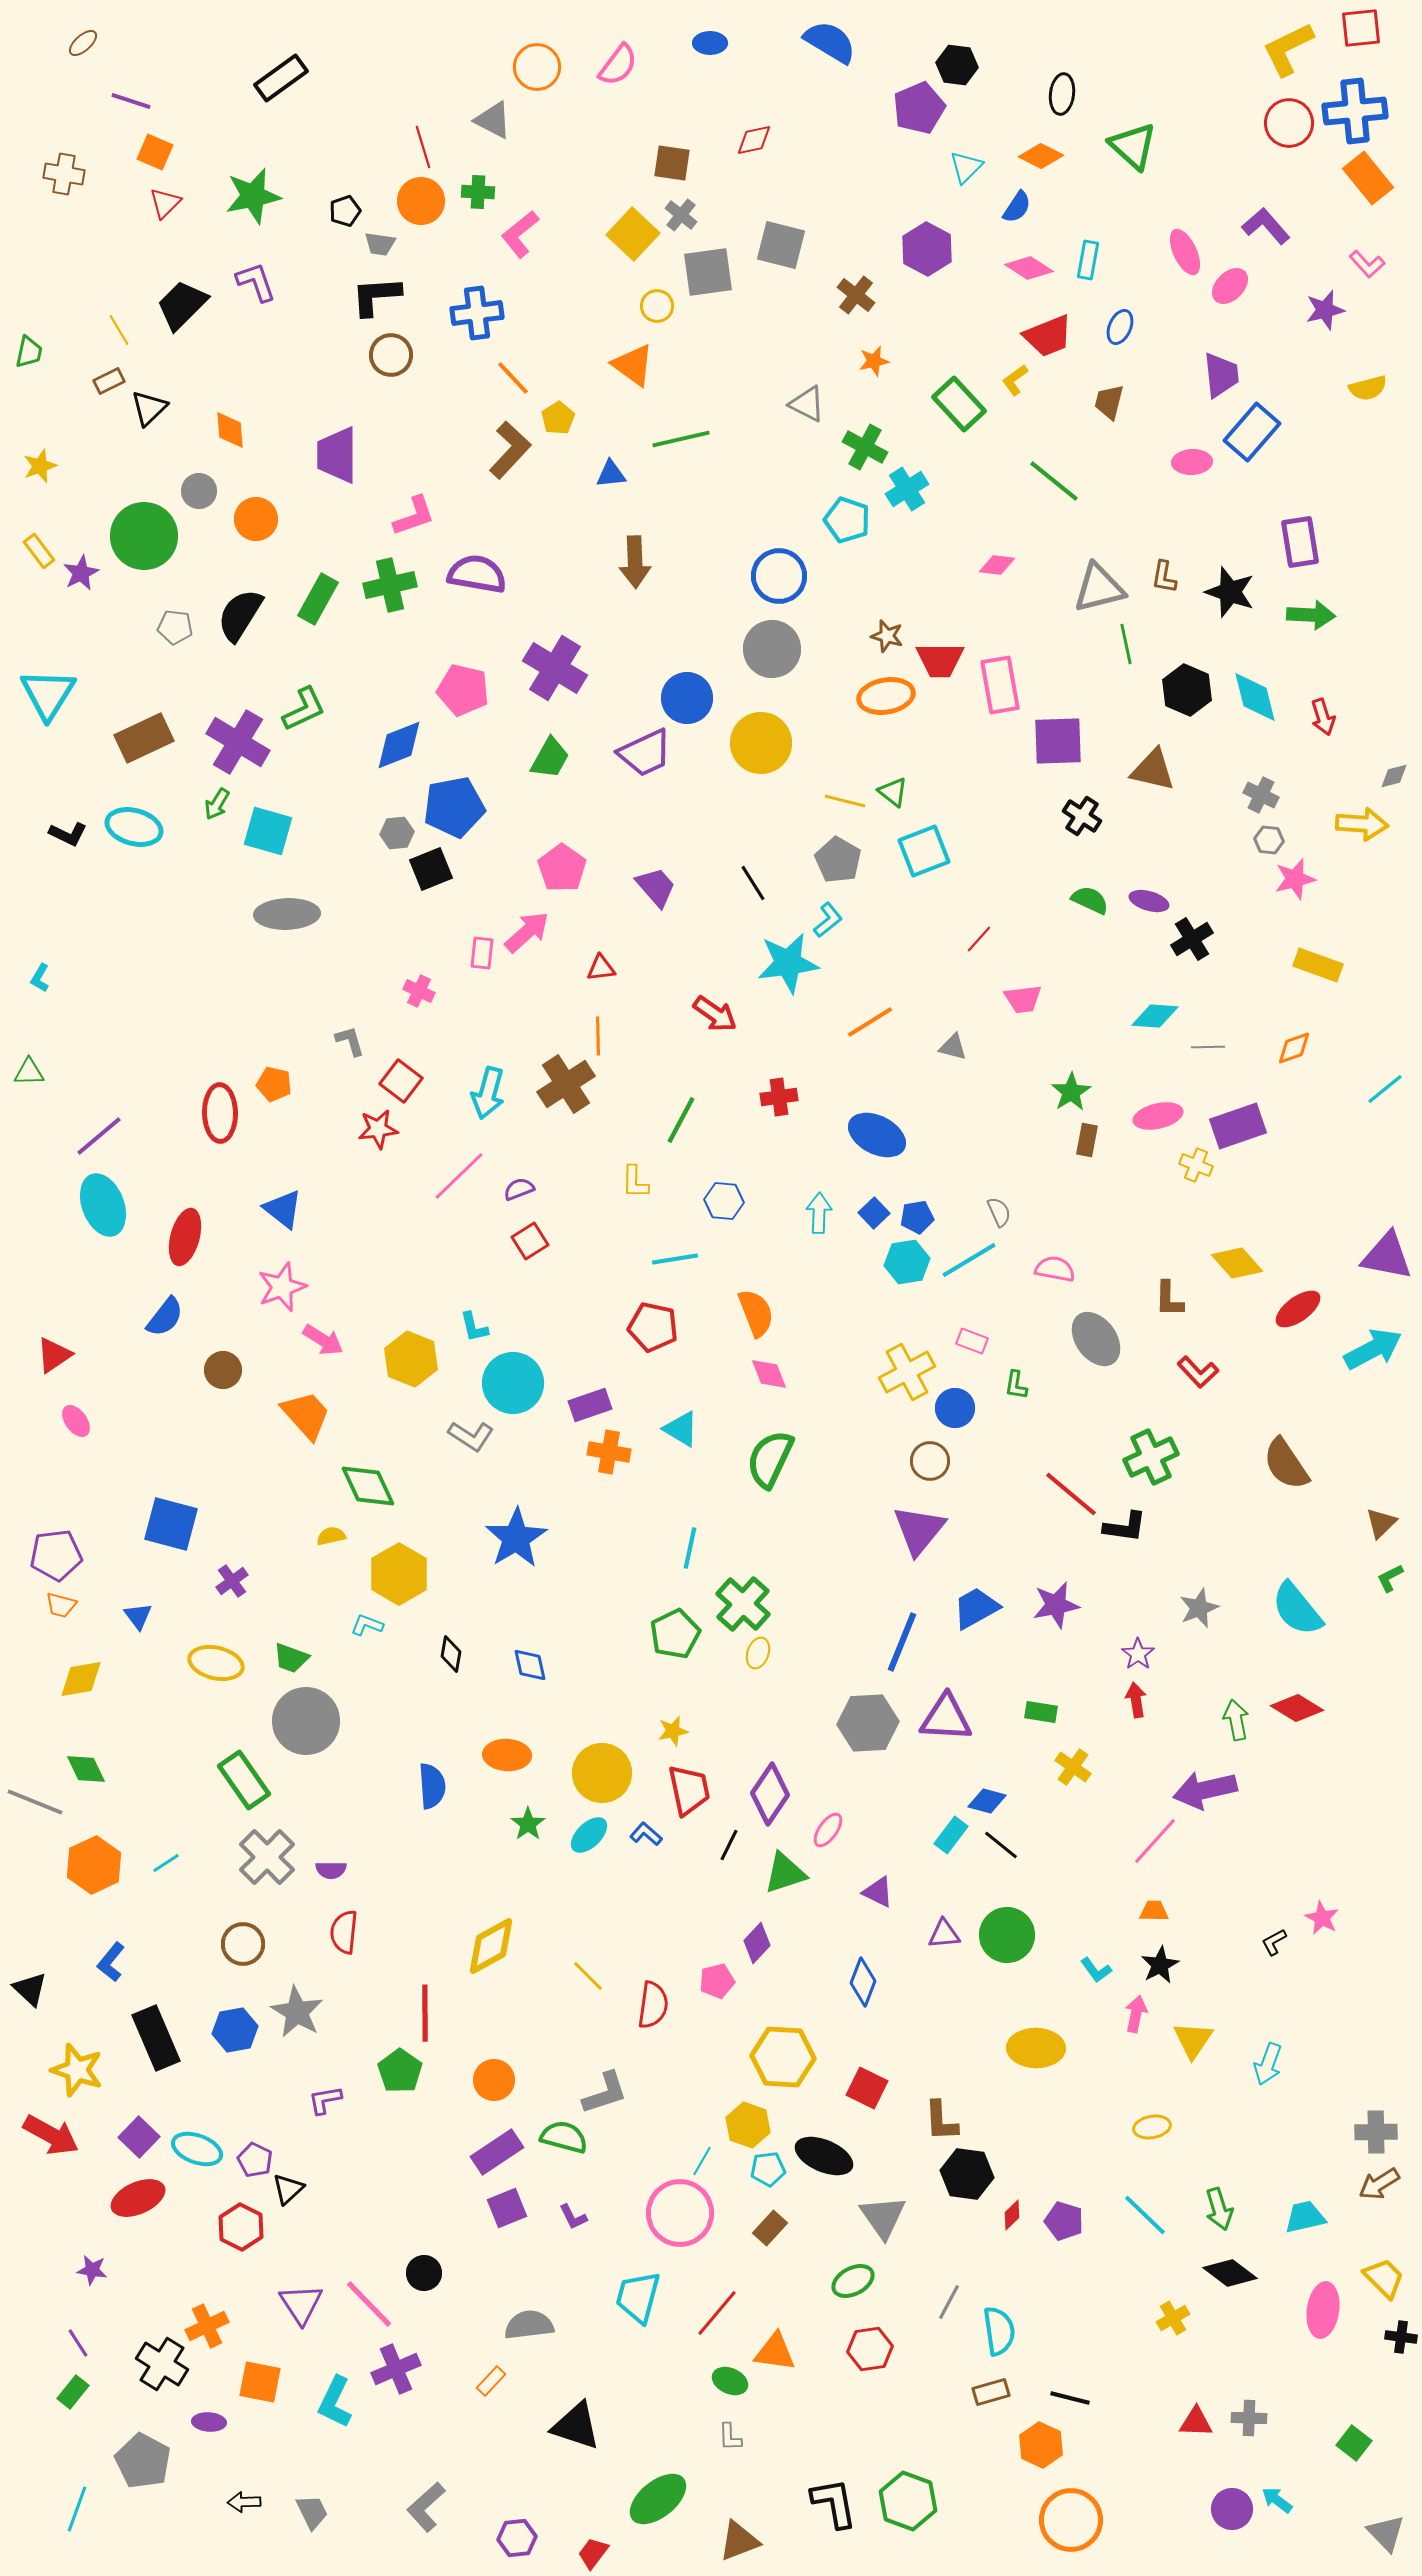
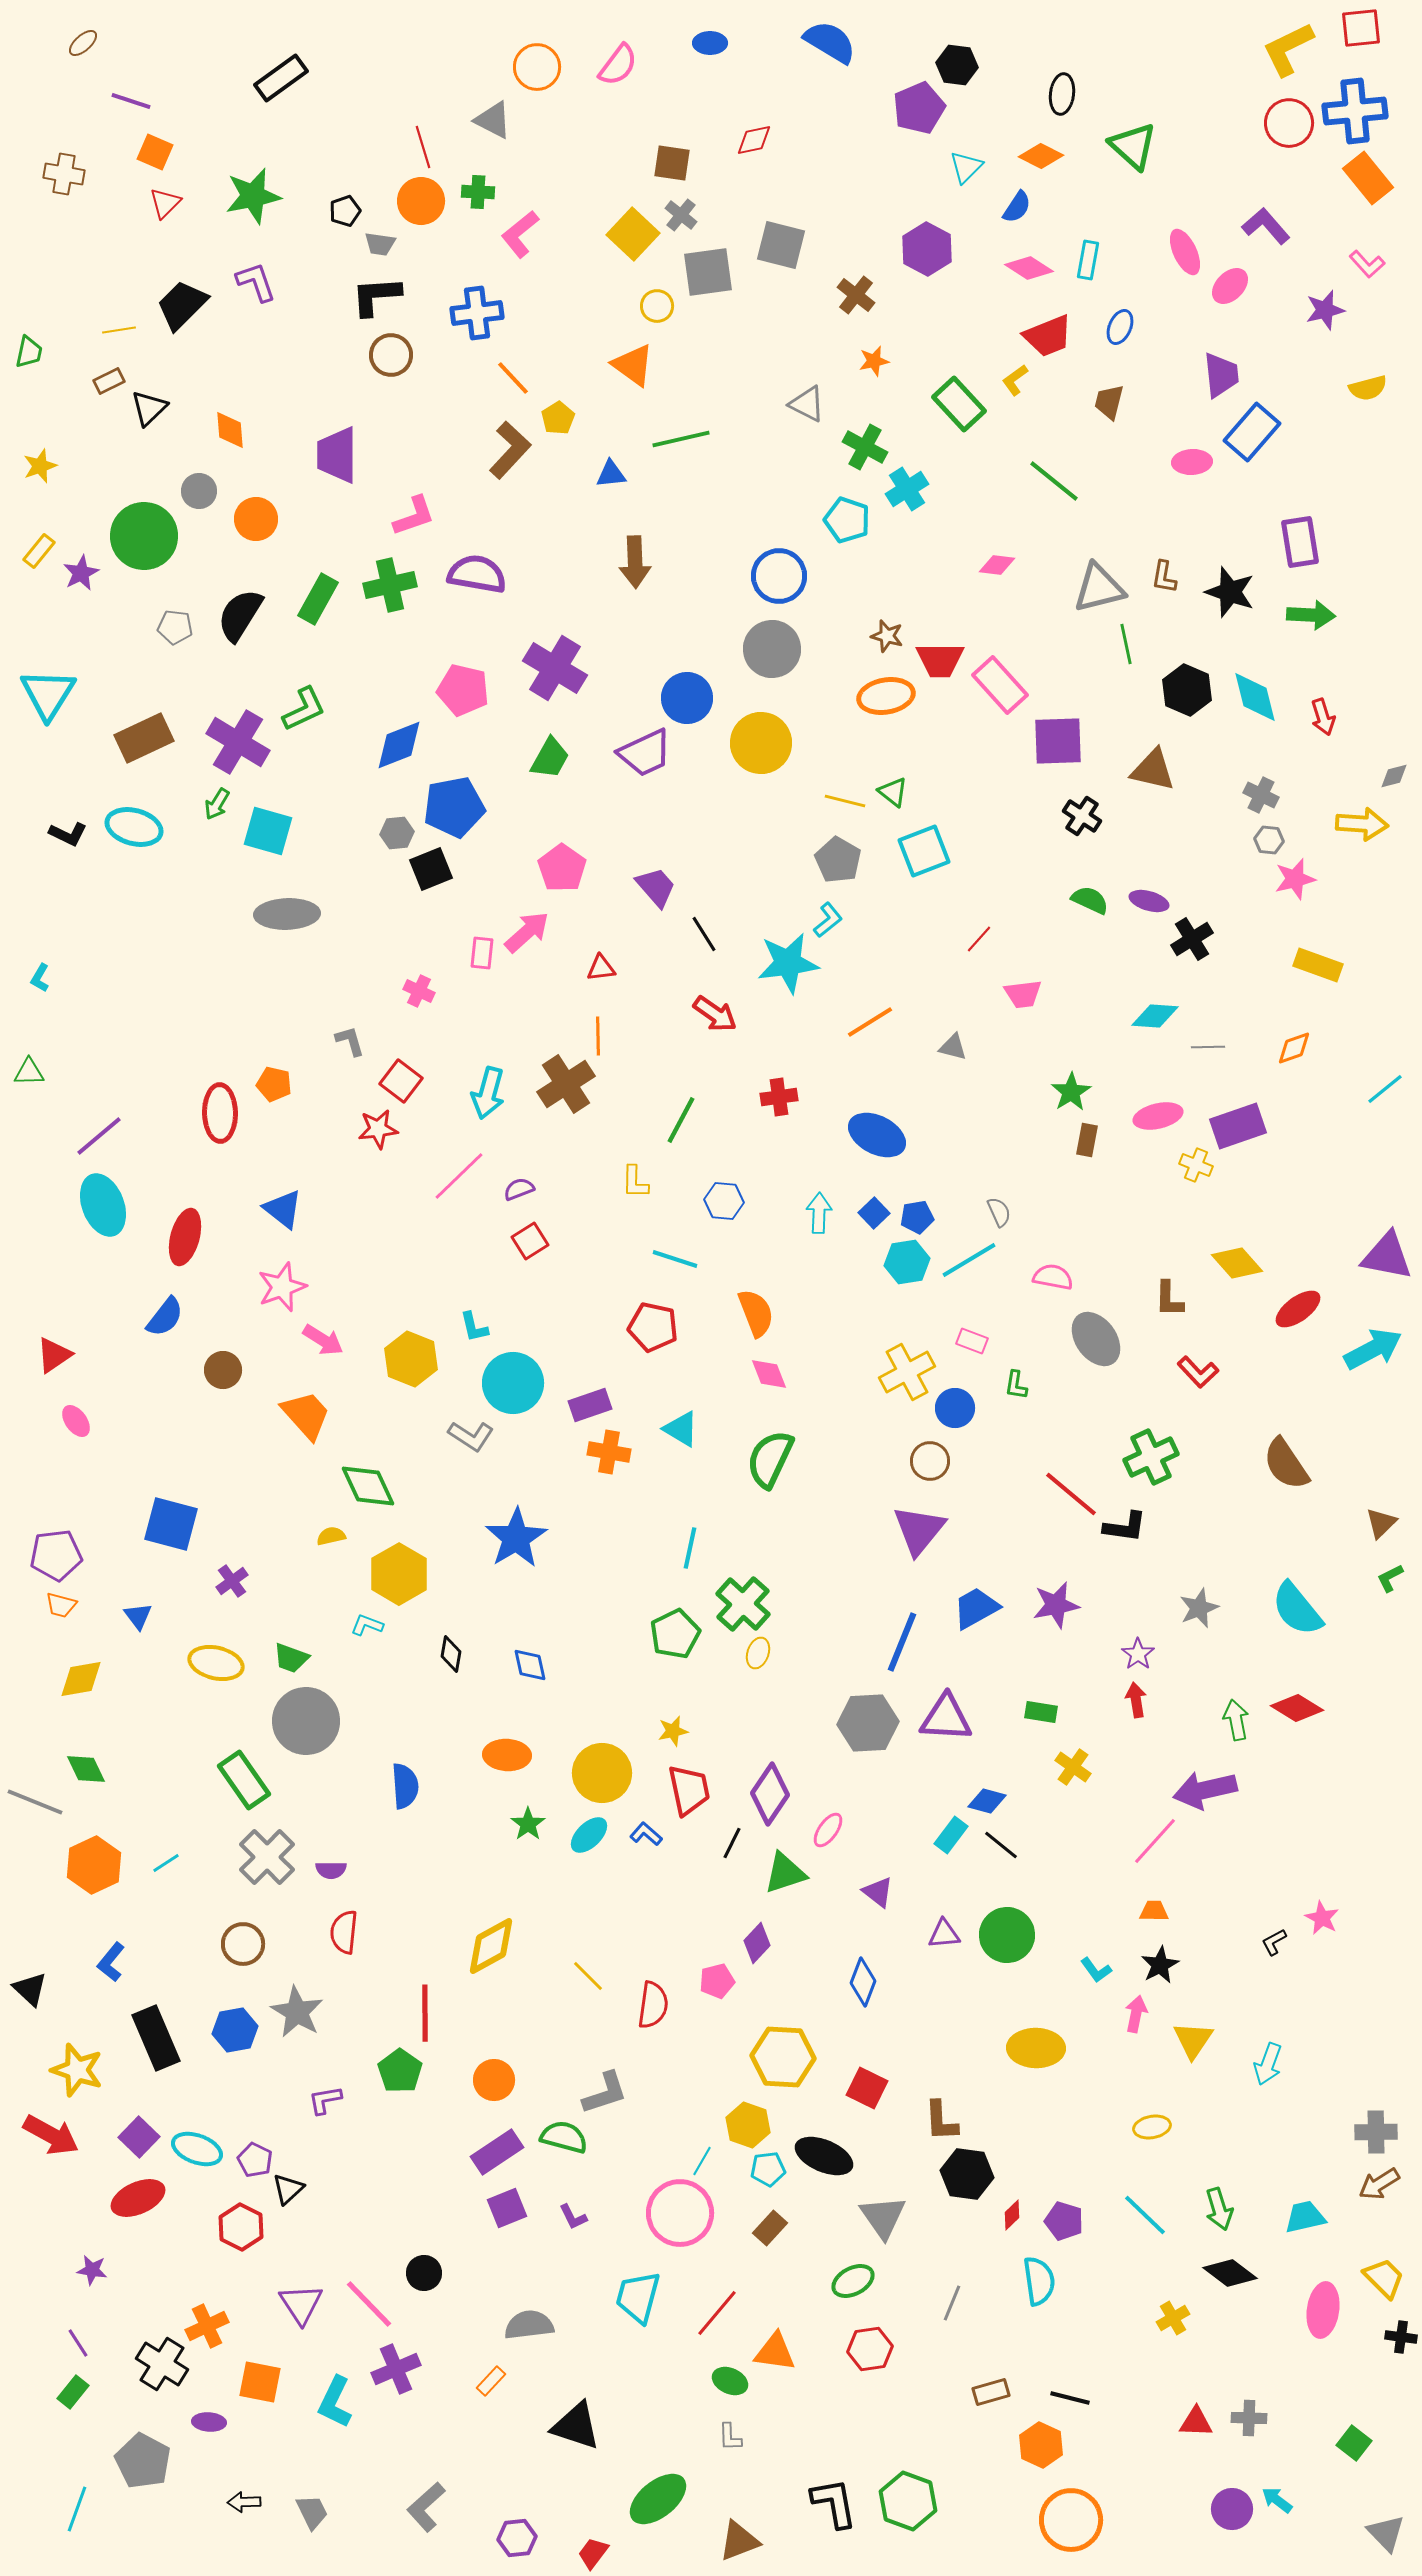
yellow line at (119, 330): rotated 68 degrees counterclockwise
yellow rectangle at (39, 551): rotated 76 degrees clockwise
pink rectangle at (1000, 685): rotated 32 degrees counterclockwise
black line at (753, 883): moved 49 px left, 51 px down
pink trapezoid at (1023, 999): moved 5 px up
cyan line at (675, 1259): rotated 27 degrees clockwise
pink semicircle at (1055, 1269): moved 2 px left, 8 px down
blue semicircle at (432, 1786): moved 27 px left
black line at (729, 1845): moved 3 px right, 2 px up
purple triangle at (878, 1892): rotated 12 degrees clockwise
gray line at (949, 2302): moved 3 px right, 1 px down; rotated 6 degrees counterclockwise
cyan semicircle at (999, 2331): moved 40 px right, 50 px up
